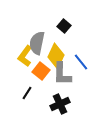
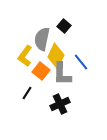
gray semicircle: moved 5 px right, 4 px up
